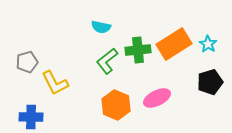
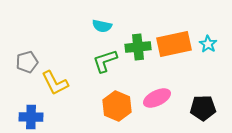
cyan semicircle: moved 1 px right, 1 px up
orange rectangle: rotated 20 degrees clockwise
green cross: moved 3 px up
green L-shape: moved 2 px left; rotated 20 degrees clockwise
black pentagon: moved 7 px left, 26 px down; rotated 15 degrees clockwise
orange hexagon: moved 1 px right, 1 px down
